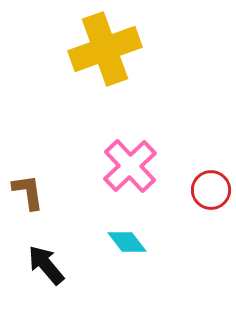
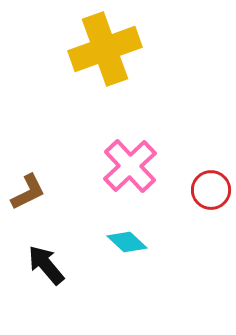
brown L-shape: rotated 72 degrees clockwise
cyan diamond: rotated 9 degrees counterclockwise
